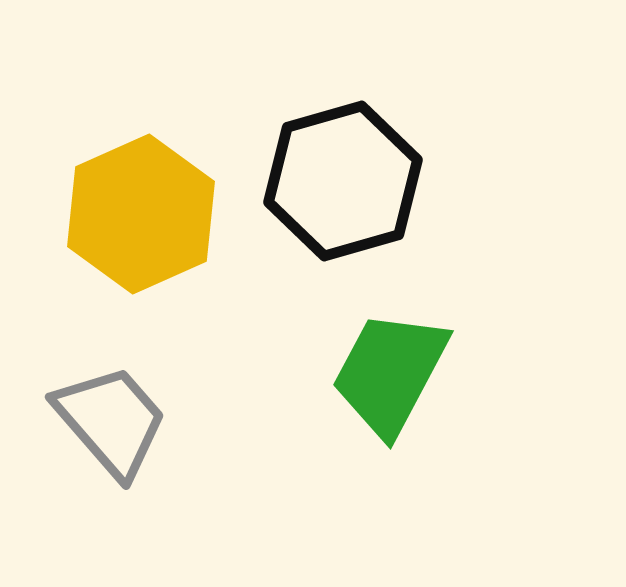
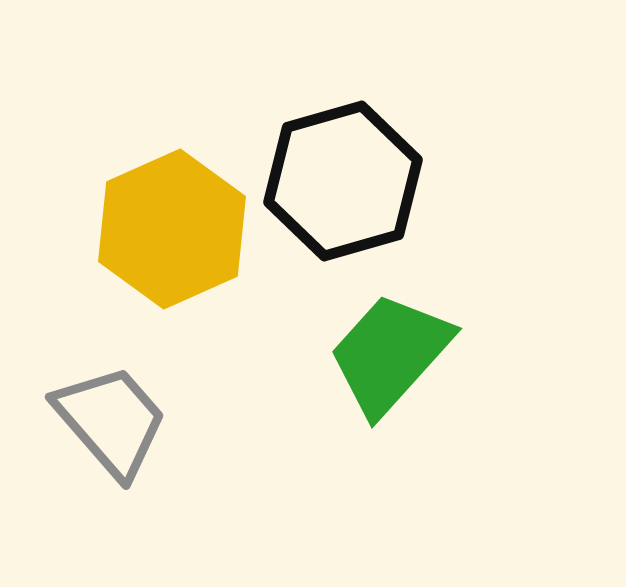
yellow hexagon: moved 31 px right, 15 px down
green trapezoid: moved 19 px up; rotated 14 degrees clockwise
